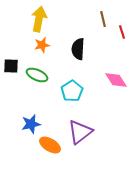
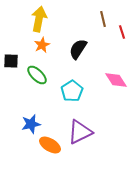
orange star: rotated 14 degrees counterclockwise
black semicircle: rotated 30 degrees clockwise
black square: moved 5 px up
green ellipse: rotated 20 degrees clockwise
purple triangle: rotated 12 degrees clockwise
